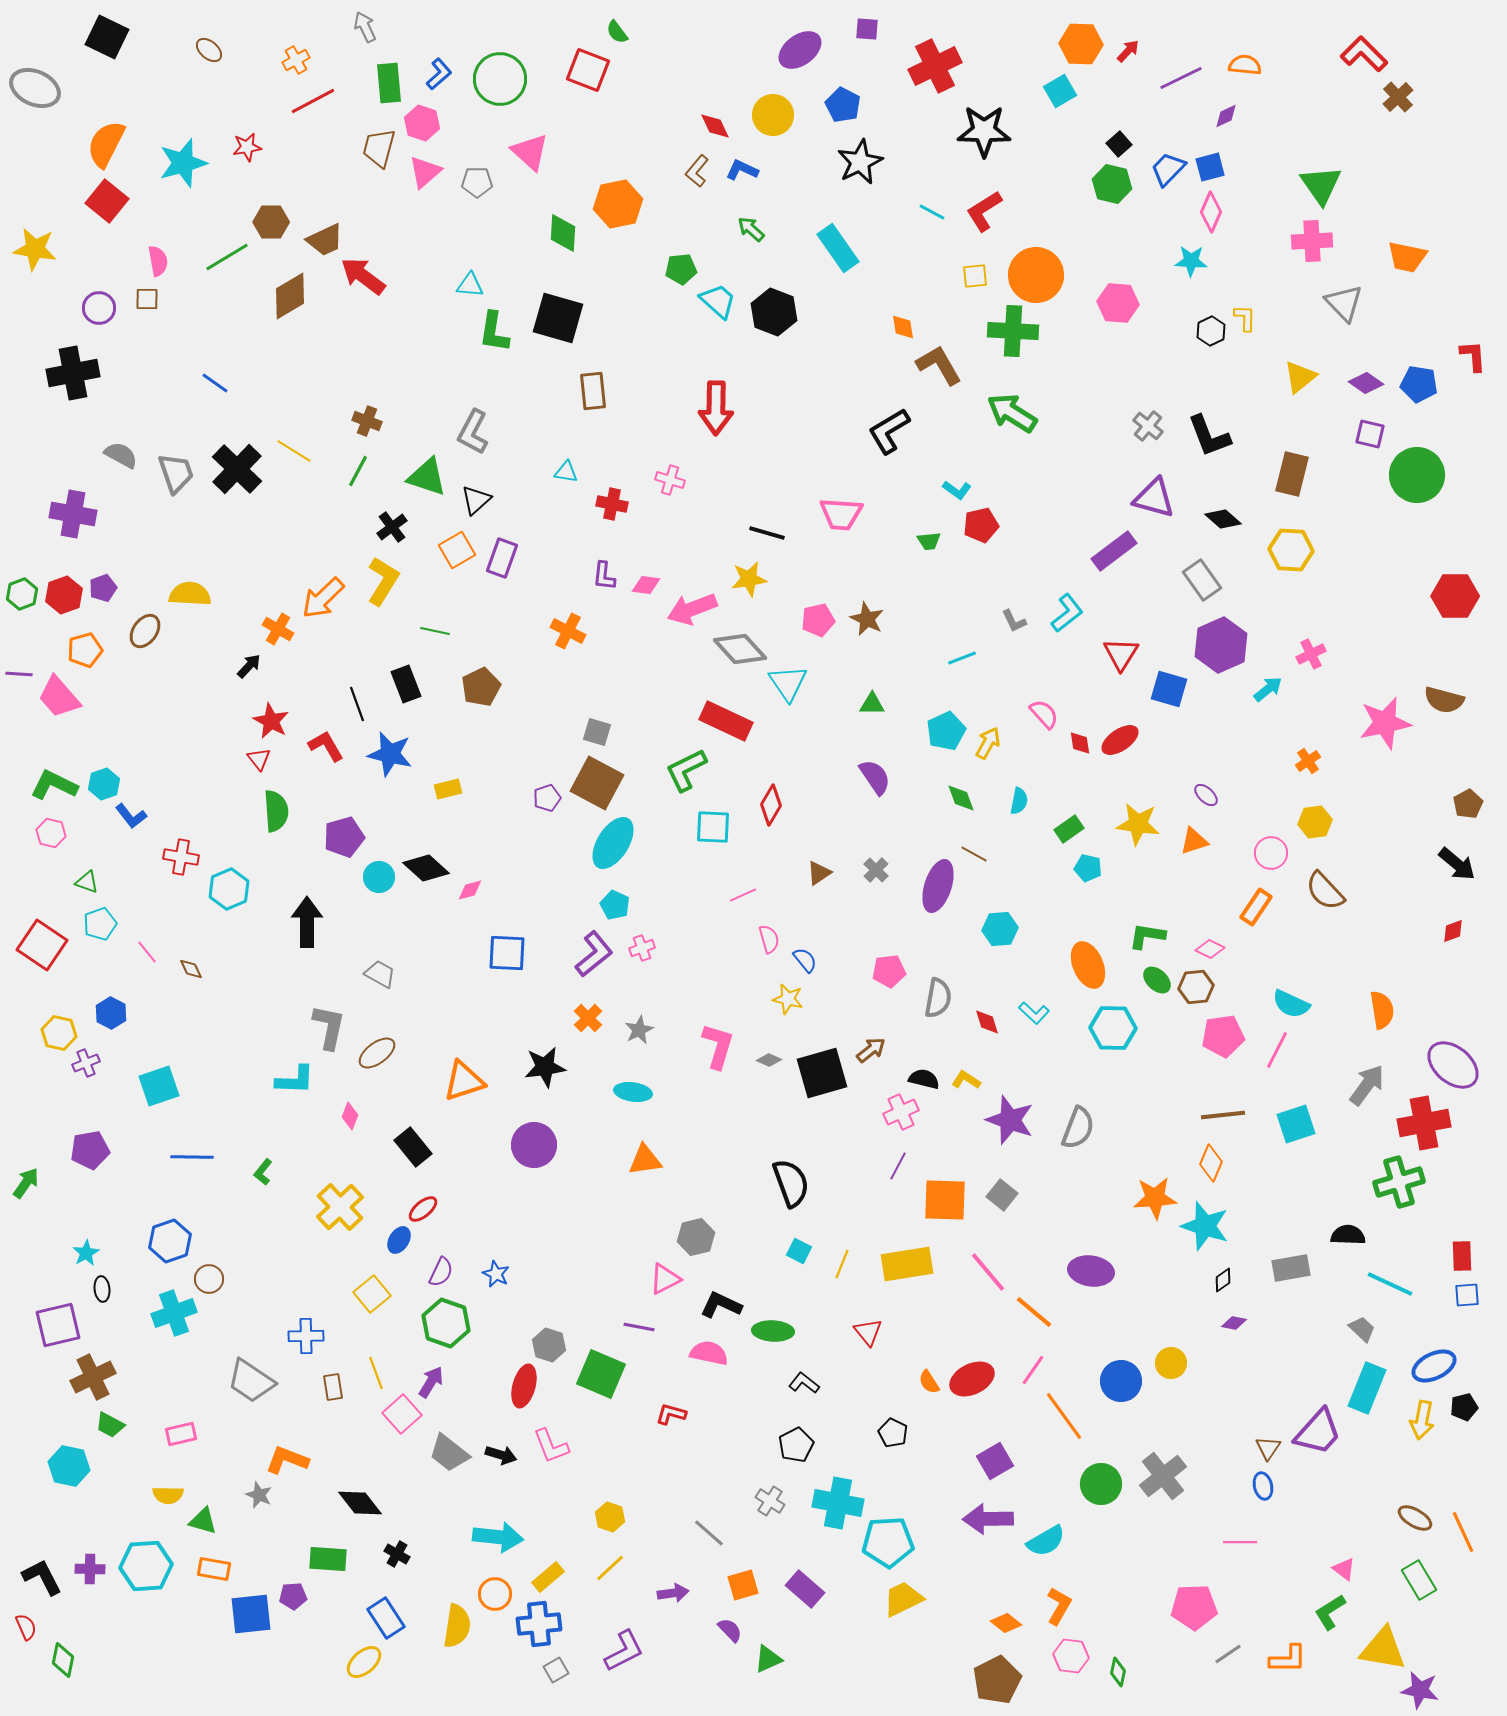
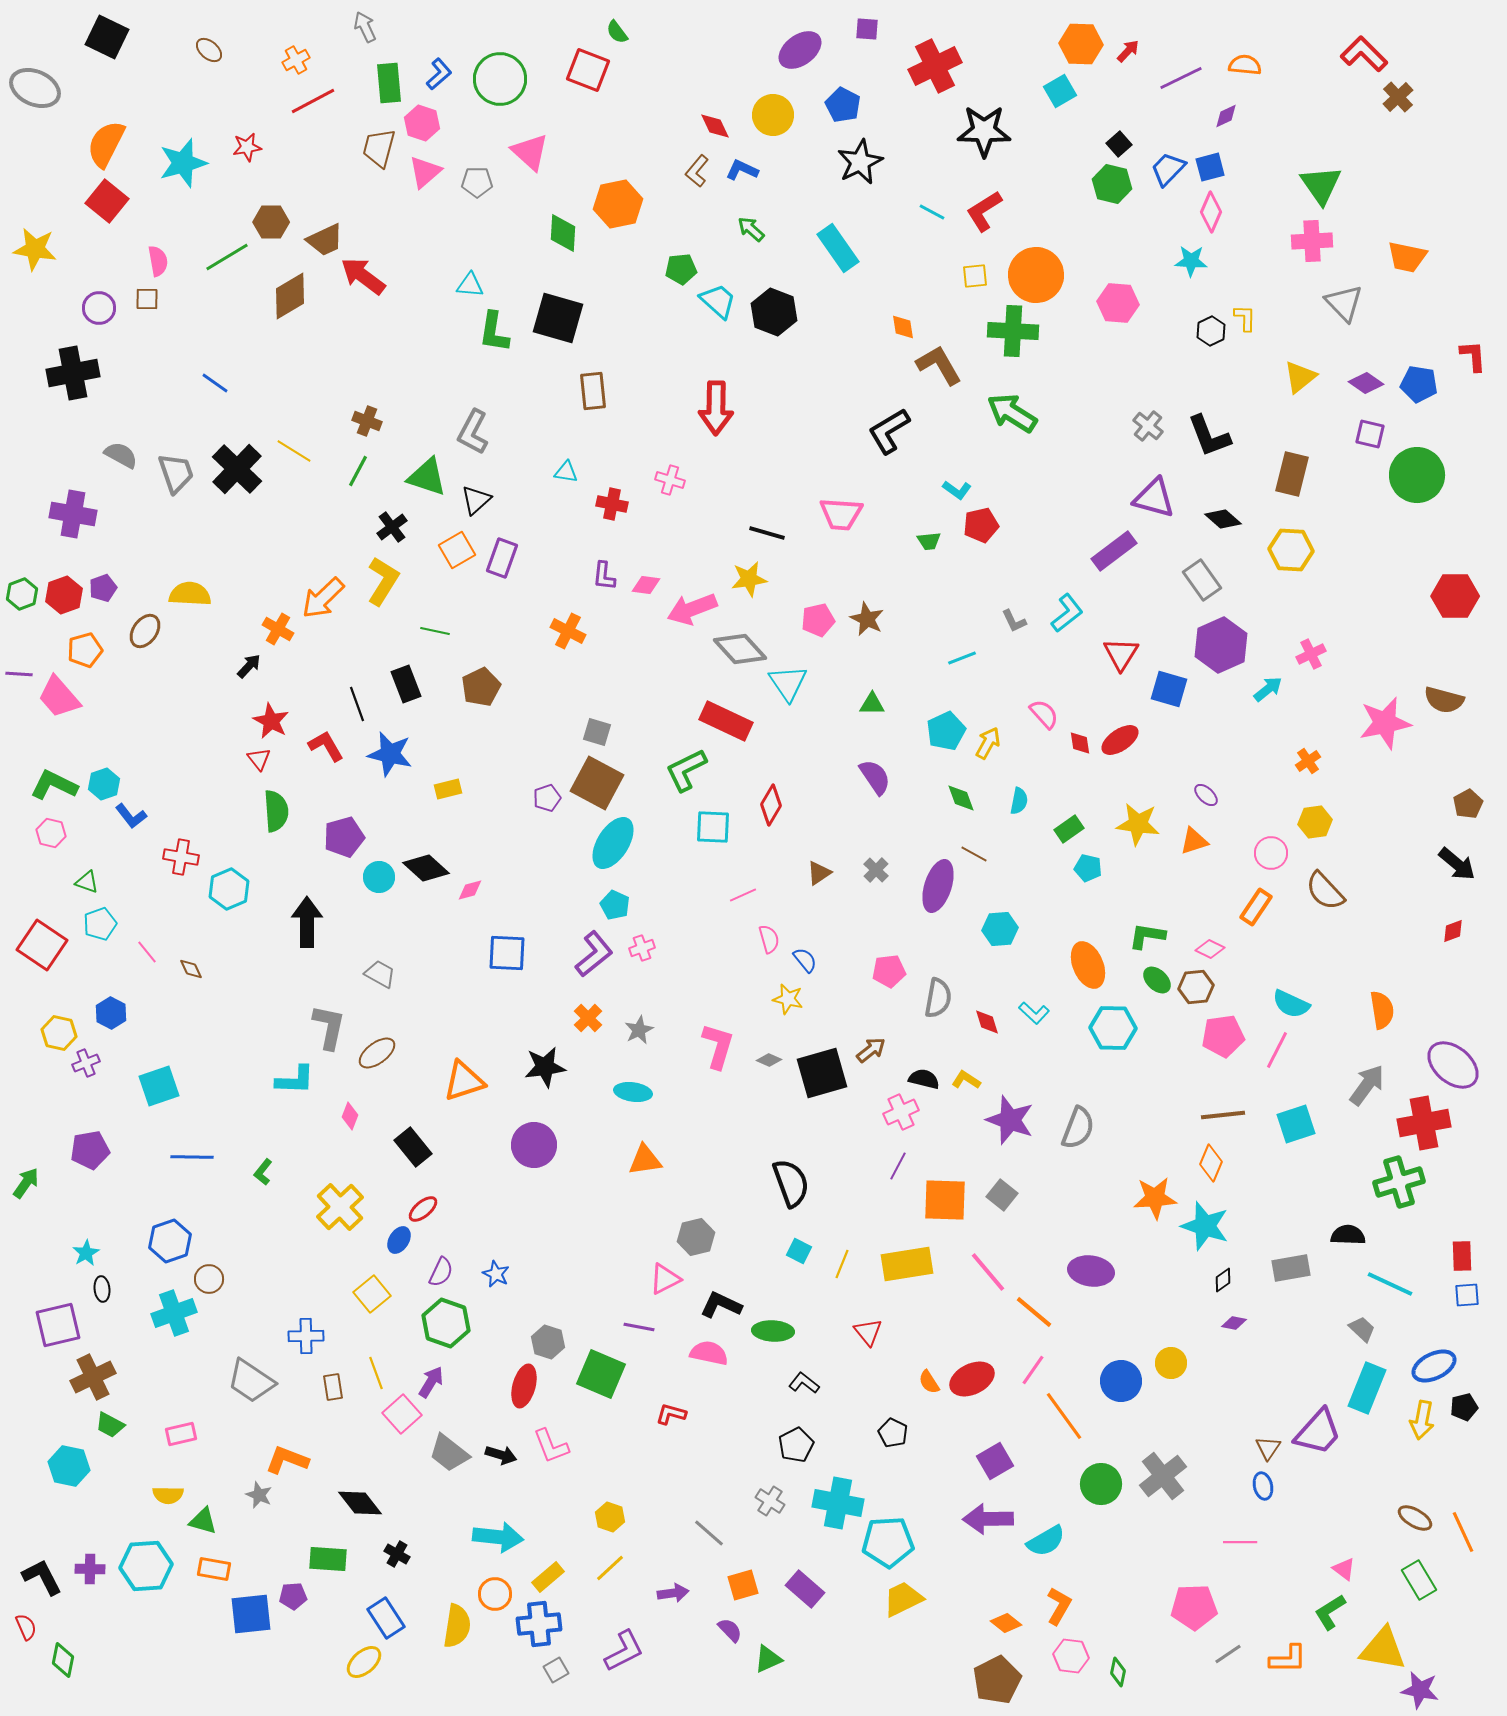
gray hexagon at (549, 1345): moved 1 px left, 3 px up
